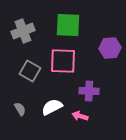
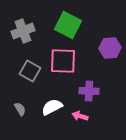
green square: rotated 24 degrees clockwise
